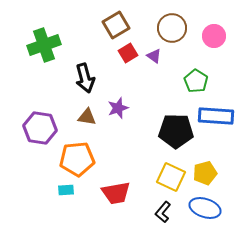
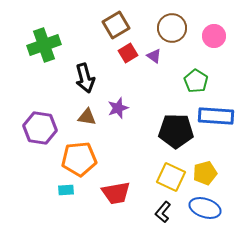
orange pentagon: moved 2 px right
